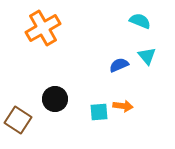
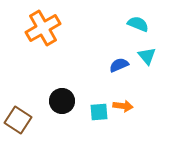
cyan semicircle: moved 2 px left, 3 px down
black circle: moved 7 px right, 2 px down
